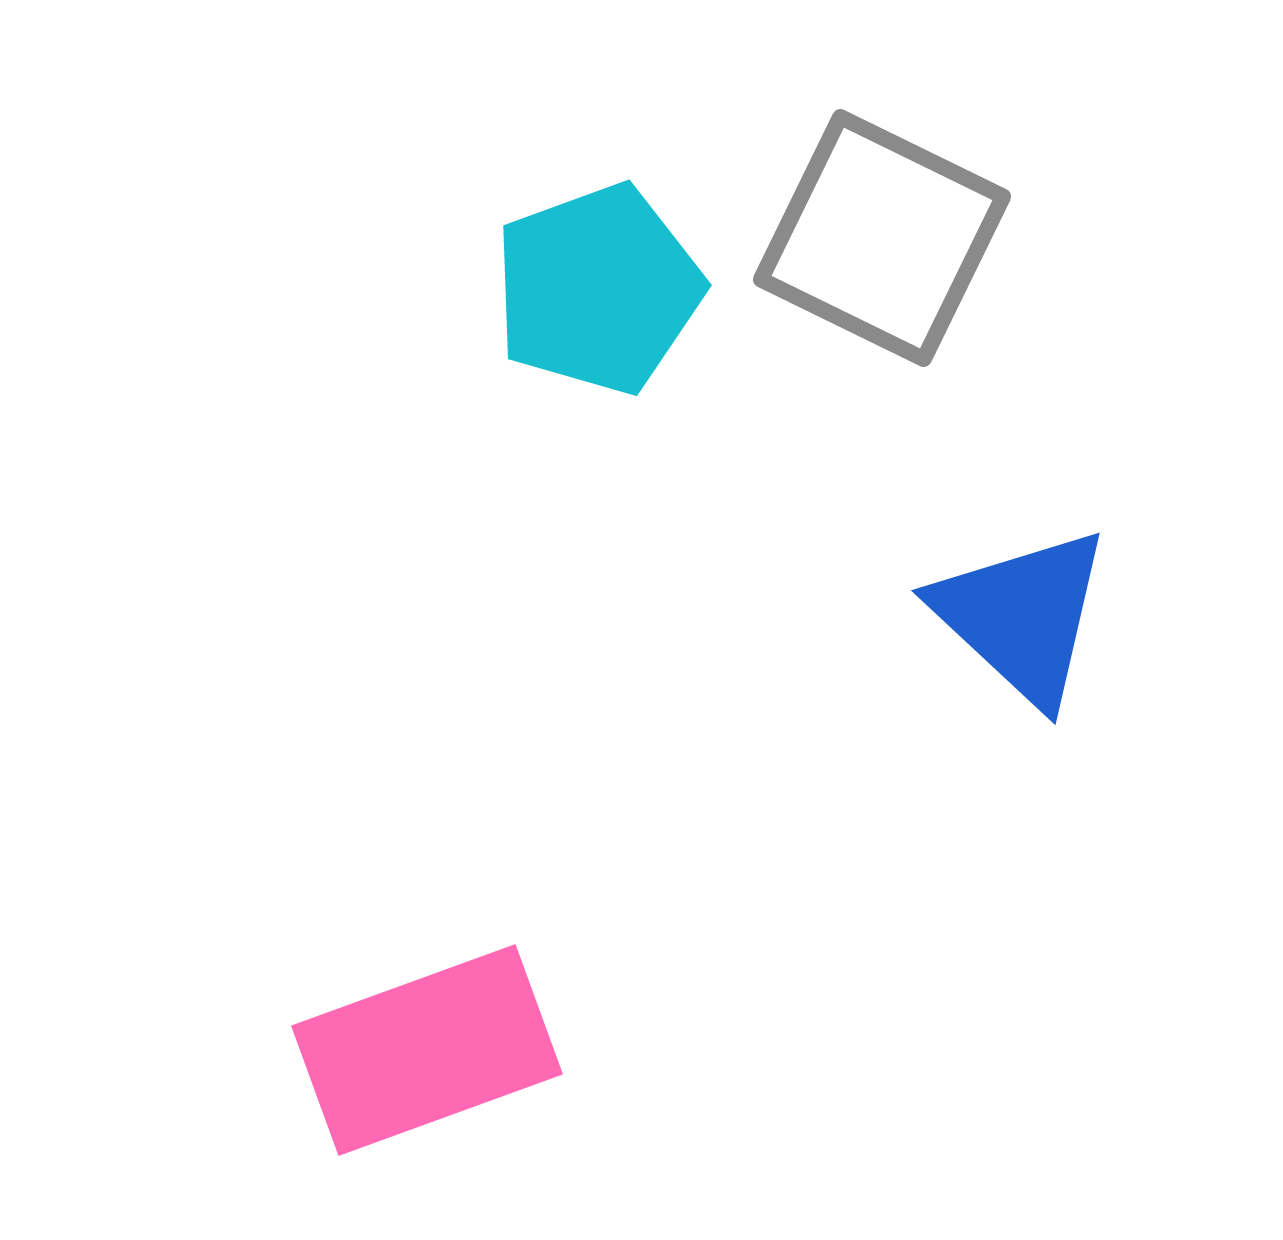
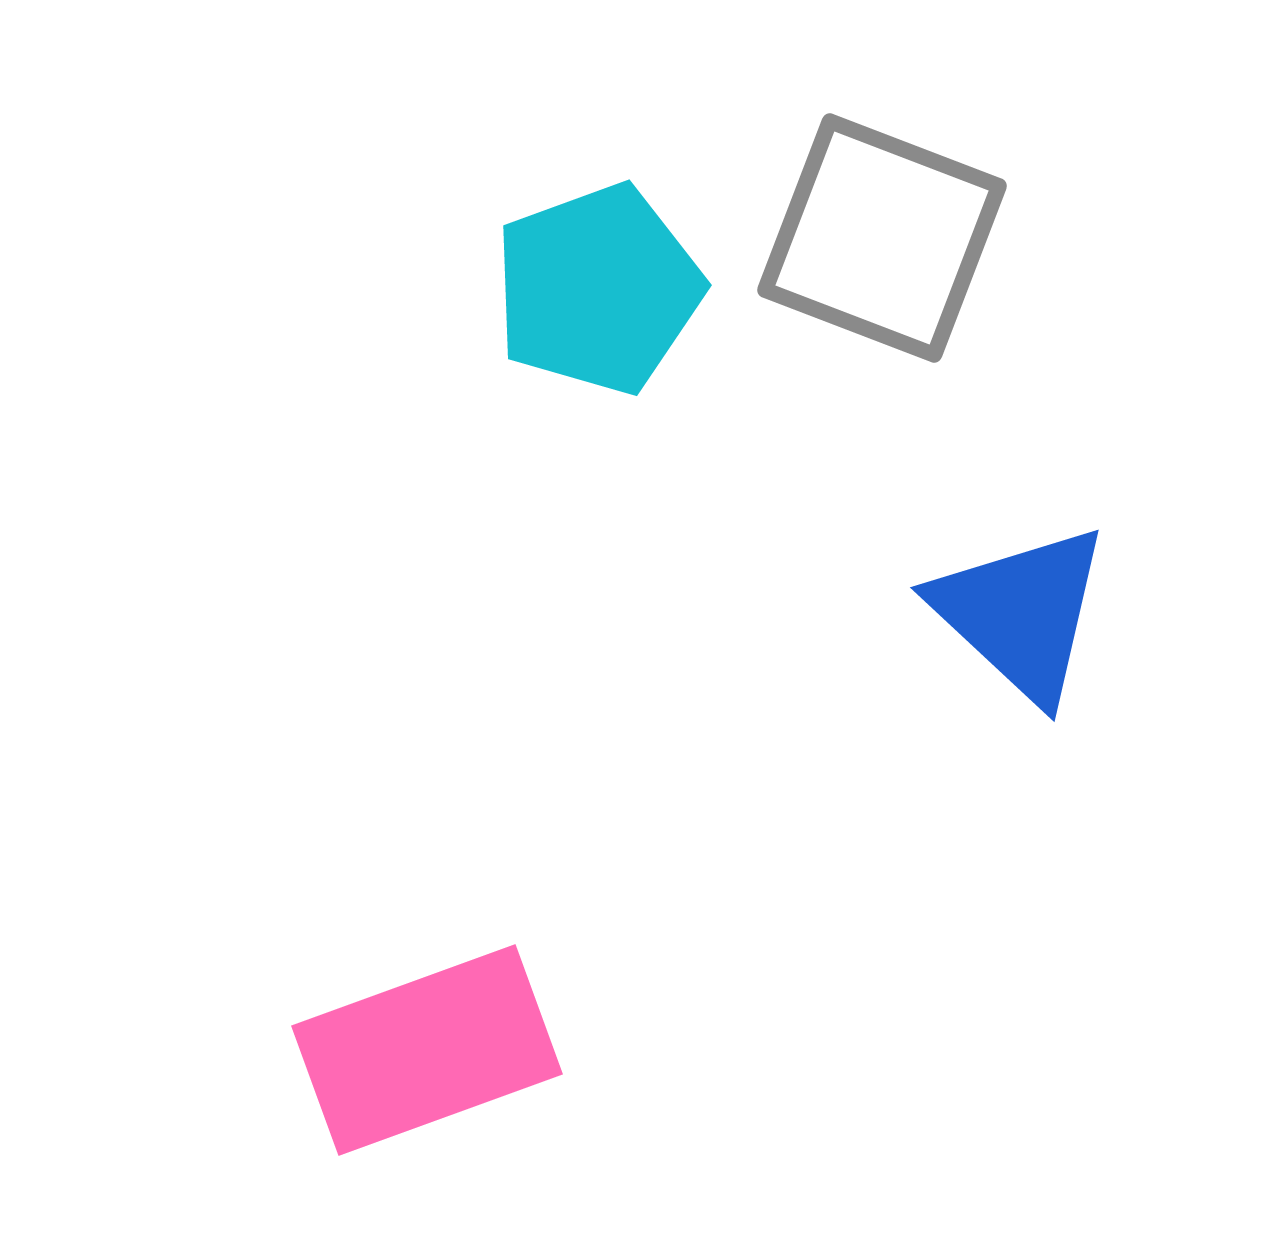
gray square: rotated 5 degrees counterclockwise
blue triangle: moved 1 px left, 3 px up
